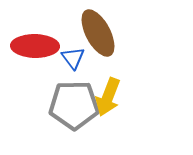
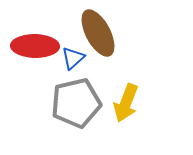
blue triangle: rotated 25 degrees clockwise
yellow arrow: moved 18 px right, 6 px down
gray pentagon: moved 2 px right, 2 px up; rotated 12 degrees counterclockwise
